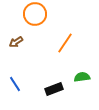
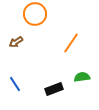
orange line: moved 6 px right
